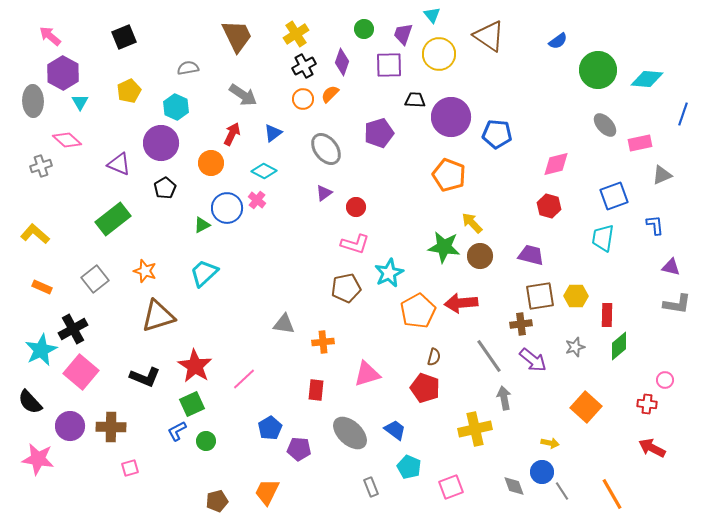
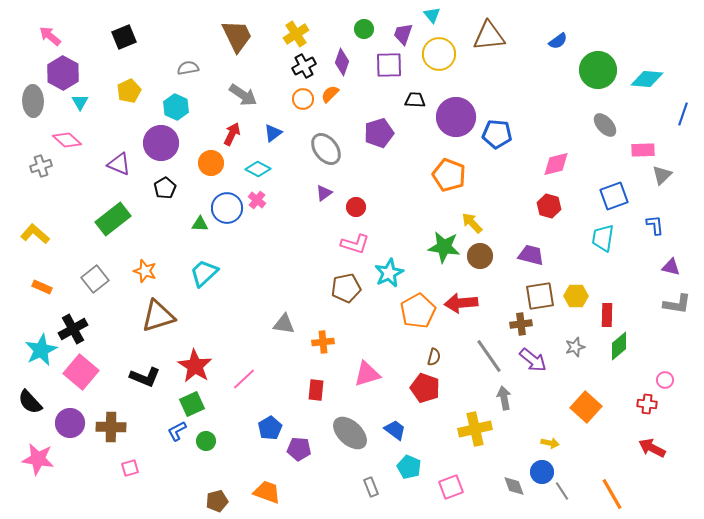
brown triangle at (489, 36): rotated 40 degrees counterclockwise
purple circle at (451, 117): moved 5 px right
pink rectangle at (640, 143): moved 3 px right, 7 px down; rotated 10 degrees clockwise
cyan diamond at (264, 171): moved 6 px left, 2 px up
gray triangle at (662, 175): rotated 20 degrees counterclockwise
green triangle at (202, 225): moved 2 px left, 1 px up; rotated 30 degrees clockwise
purple circle at (70, 426): moved 3 px up
orange trapezoid at (267, 492): rotated 84 degrees clockwise
